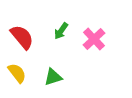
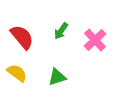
pink cross: moved 1 px right, 1 px down
yellow semicircle: rotated 15 degrees counterclockwise
green triangle: moved 4 px right
